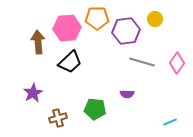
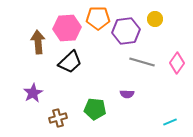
orange pentagon: moved 1 px right
